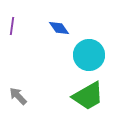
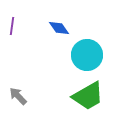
cyan circle: moved 2 px left
